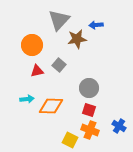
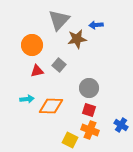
blue cross: moved 2 px right, 1 px up
